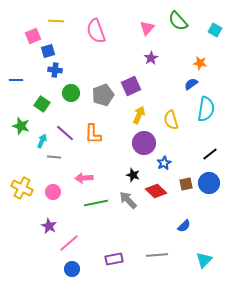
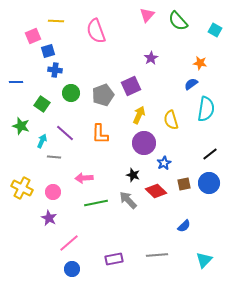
pink triangle at (147, 28): moved 13 px up
blue line at (16, 80): moved 2 px down
orange L-shape at (93, 134): moved 7 px right
brown square at (186, 184): moved 2 px left
purple star at (49, 226): moved 8 px up
